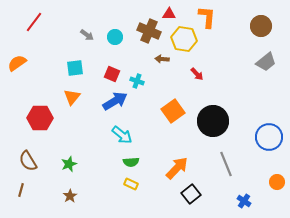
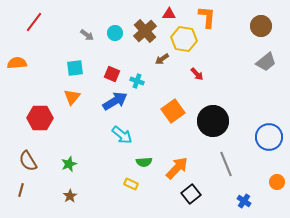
brown cross: moved 4 px left; rotated 25 degrees clockwise
cyan circle: moved 4 px up
brown arrow: rotated 40 degrees counterclockwise
orange semicircle: rotated 30 degrees clockwise
green semicircle: moved 13 px right
